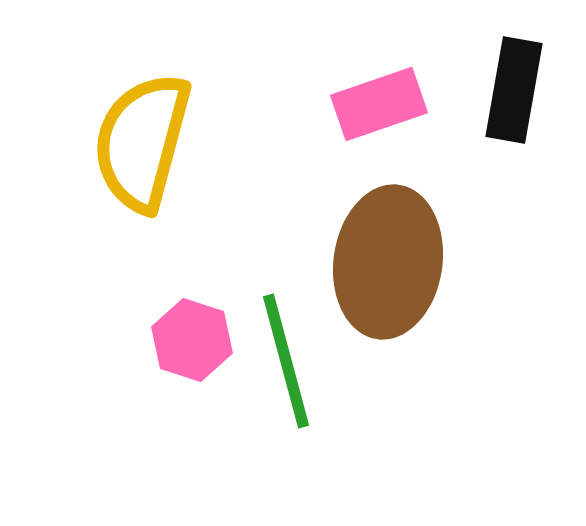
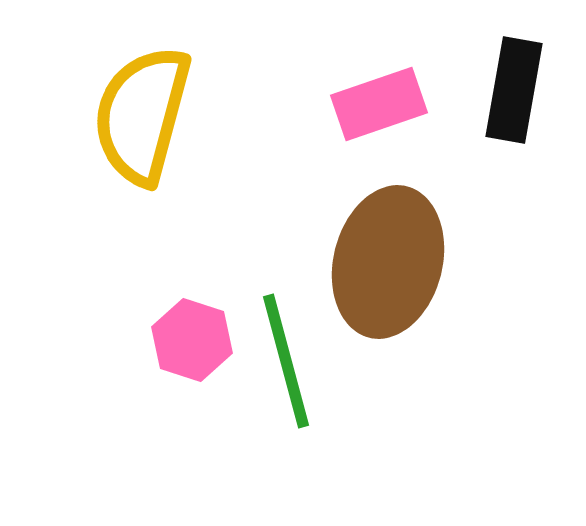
yellow semicircle: moved 27 px up
brown ellipse: rotated 6 degrees clockwise
